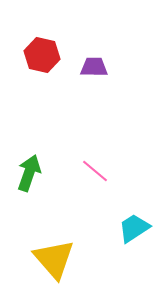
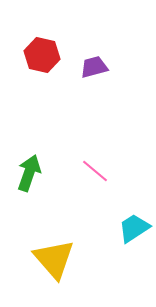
purple trapezoid: rotated 16 degrees counterclockwise
